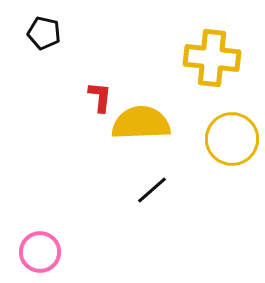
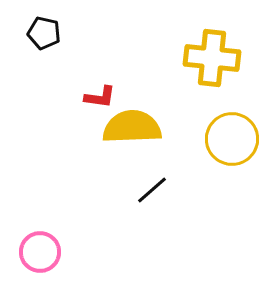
red L-shape: rotated 92 degrees clockwise
yellow semicircle: moved 9 px left, 4 px down
